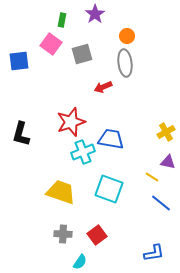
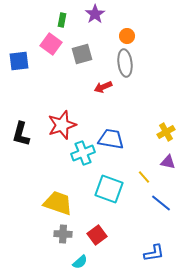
red star: moved 9 px left, 3 px down
cyan cross: moved 1 px down
yellow line: moved 8 px left; rotated 16 degrees clockwise
yellow trapezoid: moved 3 px left, 11 px down
cyan semicircle: rotated 14 degrees clockwise
